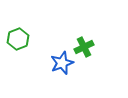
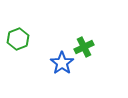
blue star: rotated 15 degrees counterclockwise
